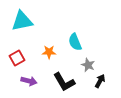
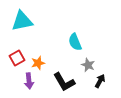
orange star: moved 11 px left, 11 px down; rotated 16 degrees counterclockwise
purple arrow: rotated 70 degrees clockwise
